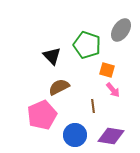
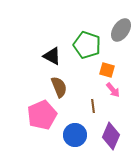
black triangle: rotated 18 degrees counterclockwise
brown semicircle: rotated 95 degrees clockwise
purple diamond: rotated 76 degrees counterclockwise
